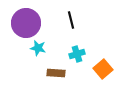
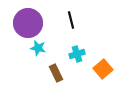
purple circle: moved 2 px right
brown rectangle: rotated 60 degrees clockwise
